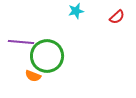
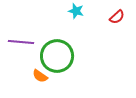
cyan star: rotated 28 degrees clockwise
green circle: moved 10 px right
orange semicircle: moved 7 px right; rotated 14 degrees clockwise
